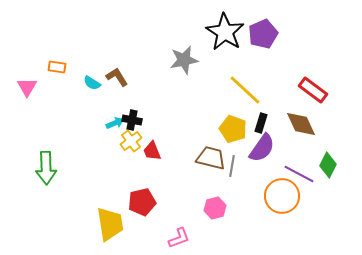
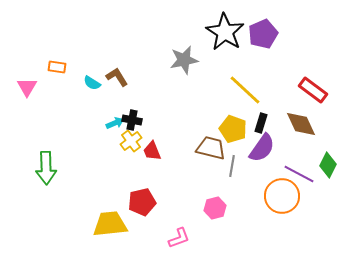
brown trapezoid: moved 10 px up
yellow trapezoid: rotated 87 degrees counterclockwise
